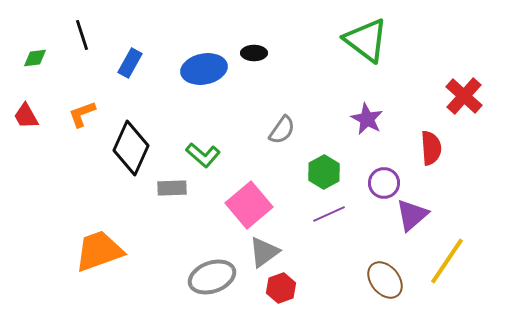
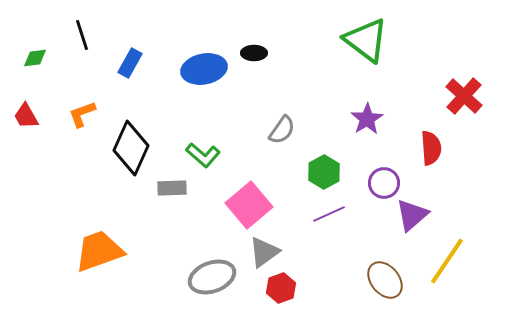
purple star: rotated 12 degrees clockwise
